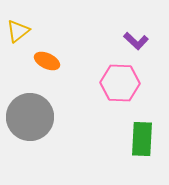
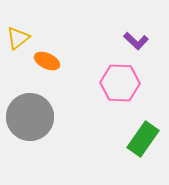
yellow triangle: moved 7 px down
green rectangle: moved 1 px right; rotated 32 degrees clockwise
